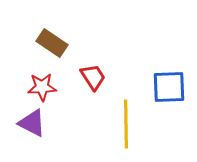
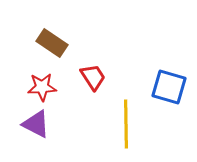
blue square: rotated 18 degrees clockwise
purple triangle: moved 4 px right, 1 px down
